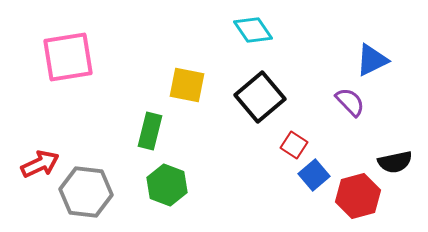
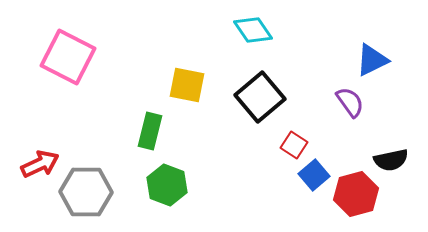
pink square: rotated 36 degrees clockwise
purple semicircle: rotated 8 degrees clockwise
black semicircle: moved 4 px left, 2 px up
gray hexagon: rotated 6 degrees counterclockwise
red hexagon: moved 2 px left, 2 px up
